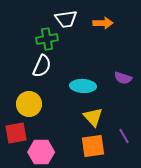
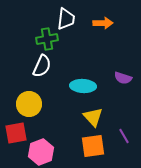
white trapezoid: rotated 75 degrees counterclockwise
pink hexagon: rotated 20 degrees counterclockwise
